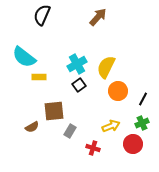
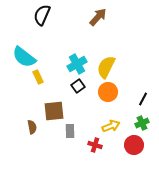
yellow rectangle: moved 1 px left; rotated 64 degrees clockwise
black square: moved 1 px left, 1 px down
orange circle: moved 10 px left, 1 px down
brown semicircle: rotated 72 degrees counterclockwise
gray rectangle: rotated 32 degrees counterclockwise
red circle: moved 1 px right, 1 px down
red cross: moved 2 px right, 3 px up
